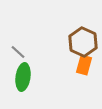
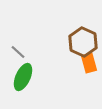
orange rectangle: moved 5 px right, 2 px up; rotated 30 degrees counterclockwise
green ellipse: rotated 16 degrees clockwise
